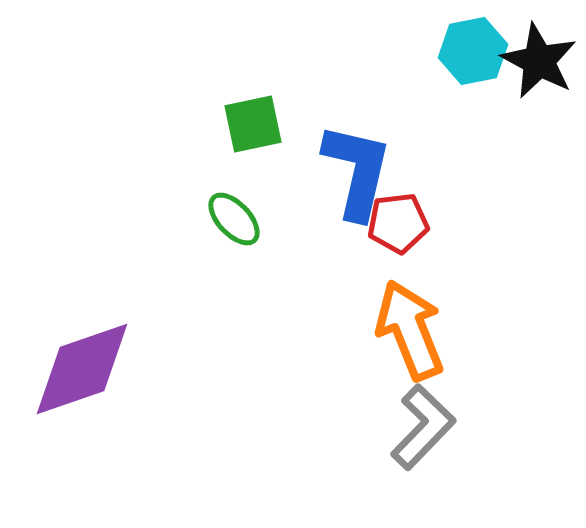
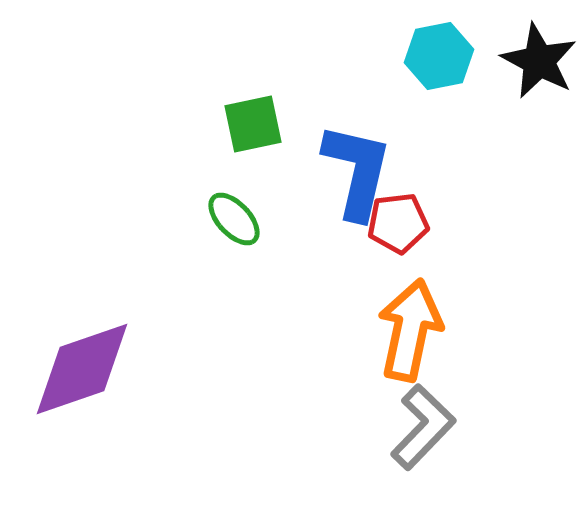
cyan hexagon: moved 34 px left, 5 px down
orange arrow: rotated 34 degrees clockwise
